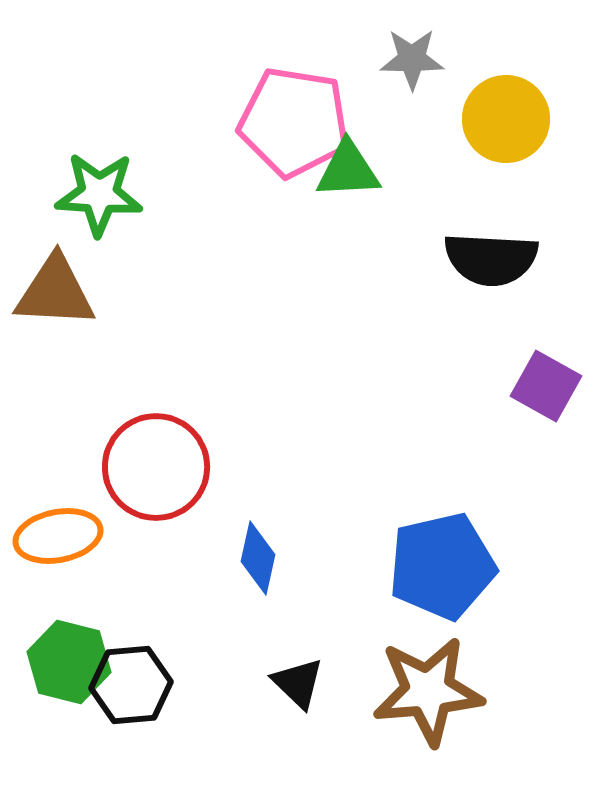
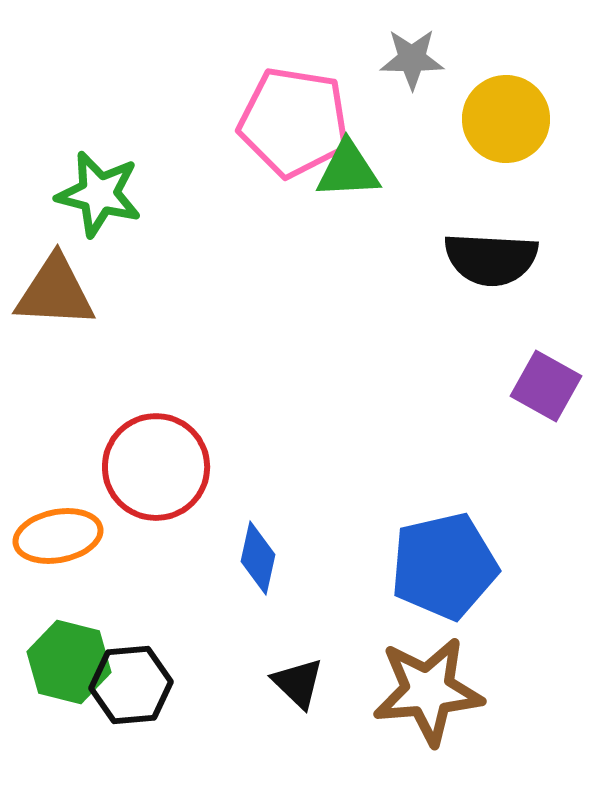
green star: rotated 10 degrees clockwise
blue pentagon: moved 2 px right
